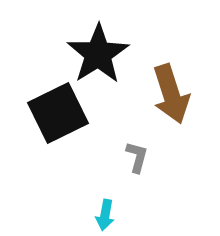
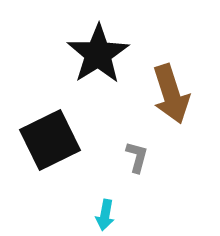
black square: moved 8 px left, 27 px down
